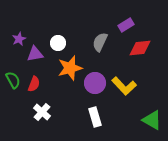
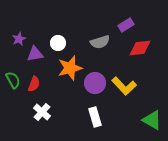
gray semicircle: rotated 132 degrees counterclockwise
